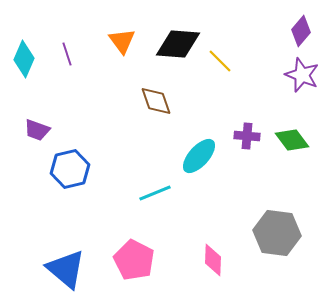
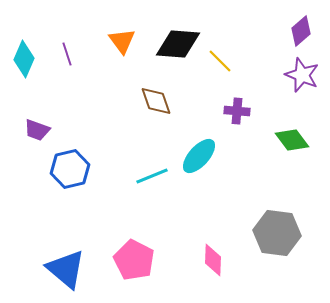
purple diamond: rotated 8 degrees clockwise
purple cross: moved 10 px left, 25 px up
cyan line: moved 3 px left, 17 px up
